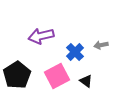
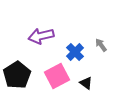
gray arrow: rotated 64 degrees clockwise
black triangle: moved 2 px down
